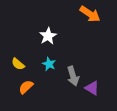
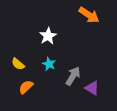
orange arrow: moved 1 px left, 1 px down
gray arrow: rotated 132 degrees counterclockwise
